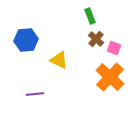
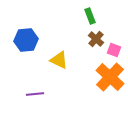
pink square: moved 2 px down
